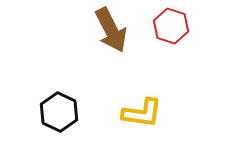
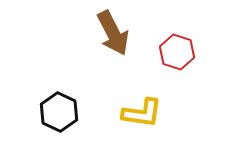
red hexagon: moved 6 px right, 26 px down
brown arrow: moved 2 px right, 3 px down
